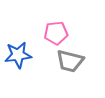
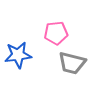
gray trapezoid: moved 2 px right, 2 px down
